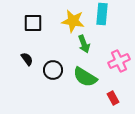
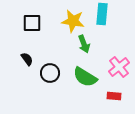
black square: moved 1 px left
pink cross: moved 6 px down; rotated 15 degrees counterclockwise
black circle: moved 3 px left, 3 px down
red rectangle: moved 1 px right, 2 px up; rotated 56 degrees counterclockwise
